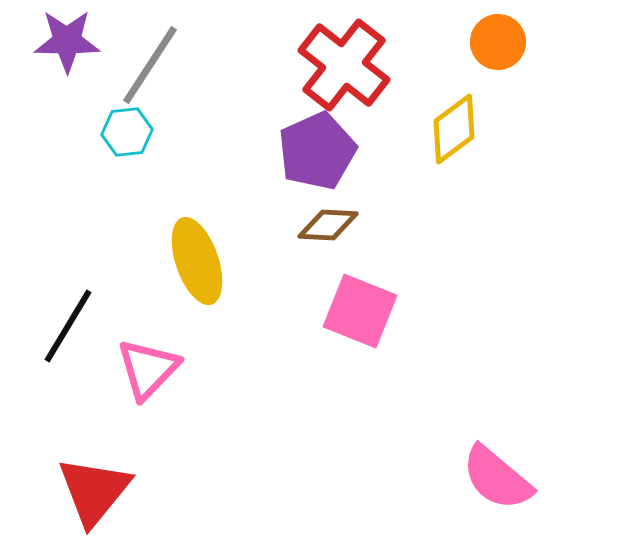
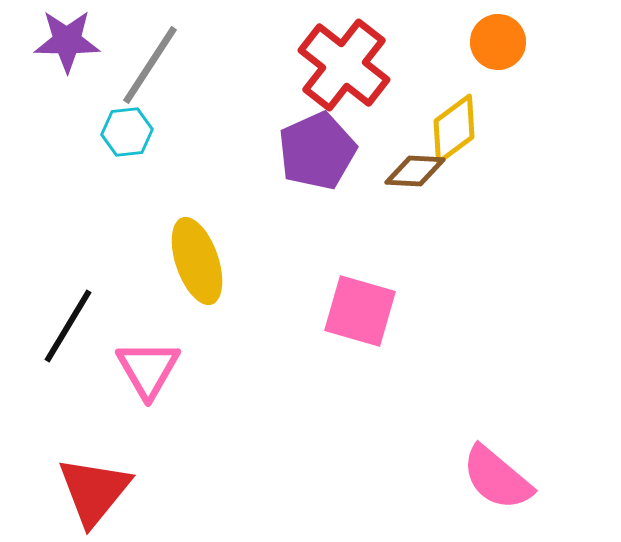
brown diamond: moved 87 px right, 54 px up
pink square: rotated 6 degrees counterclockwise
pink triangle: rotated 14 degrees counterclockwise
